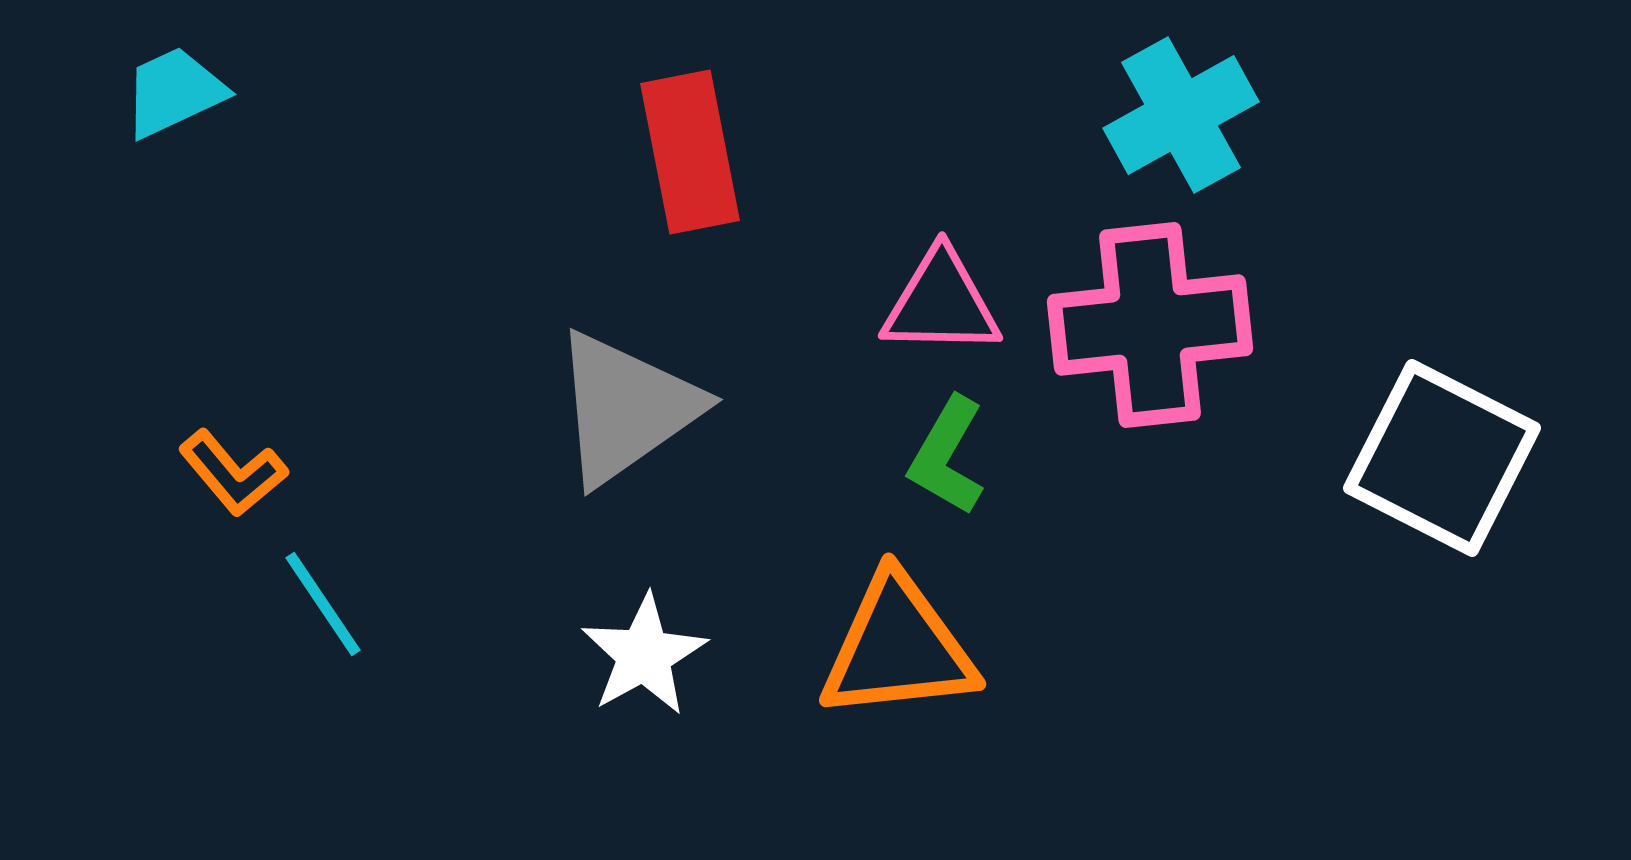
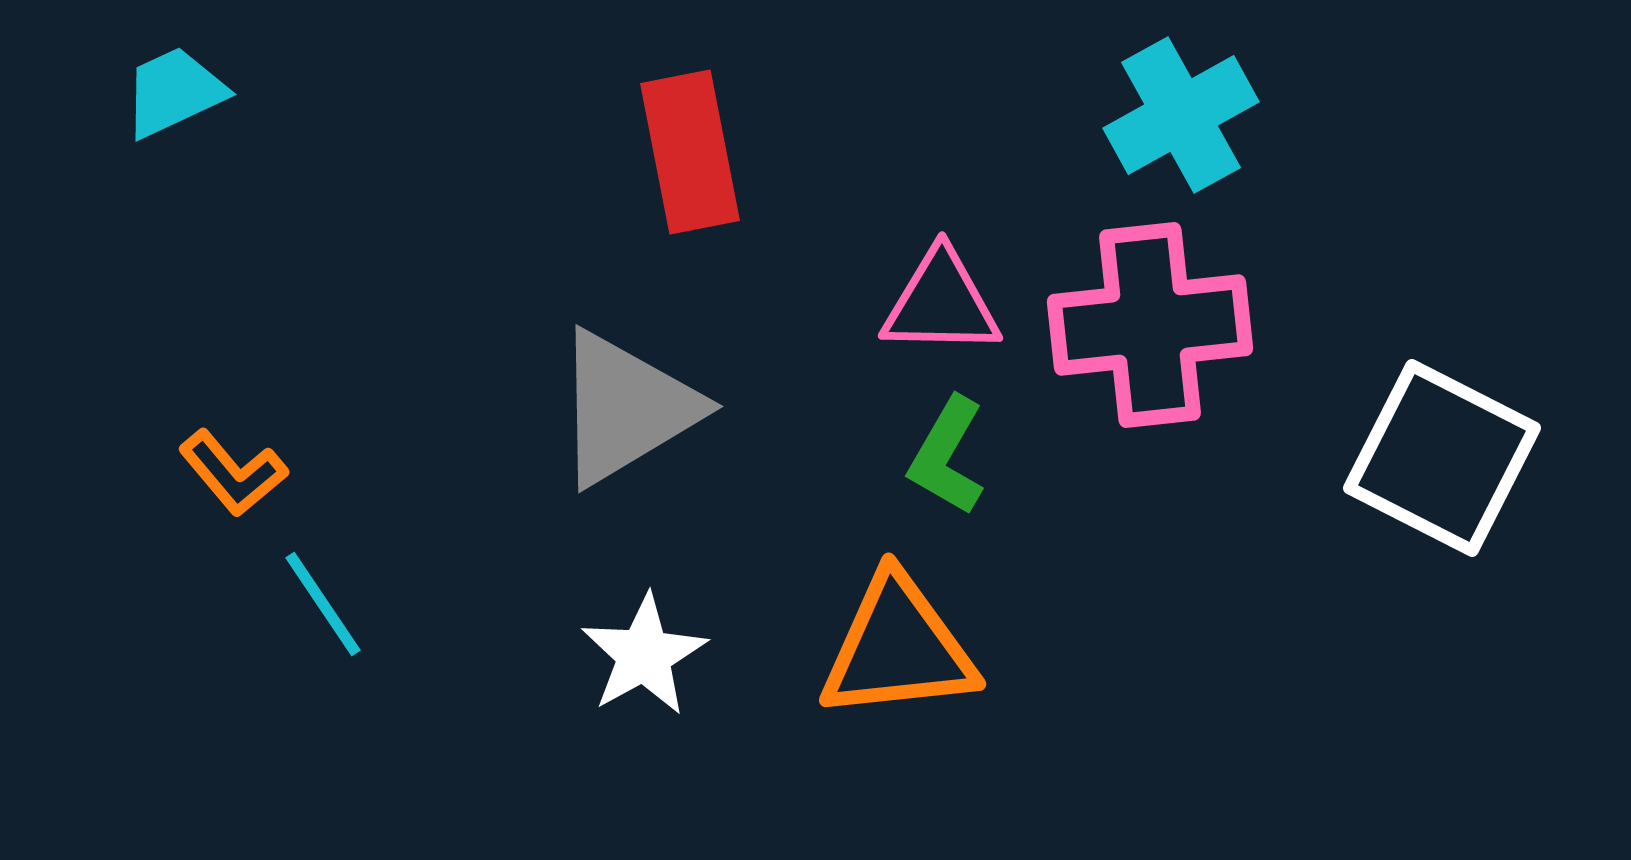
gray triangle: rotated 4 degrees clockwise
